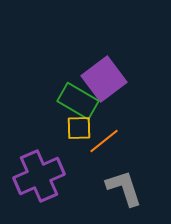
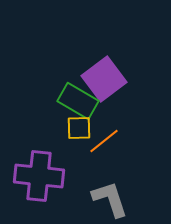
purple cross: rotated 30 degrees clockwise
gray L-shape: moved 14 px left, 11 px down
